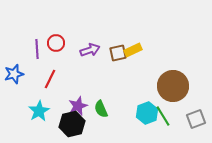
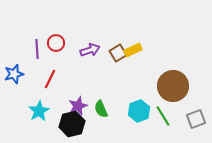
brown square: rotated 18 degrees counterclockwise
cyan hexagon: moved 8 px left, 2 px up
